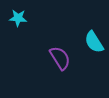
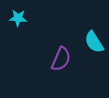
purple semicircle: moved 1 px right, 1 px down; rotated 55 degrees clockwise
